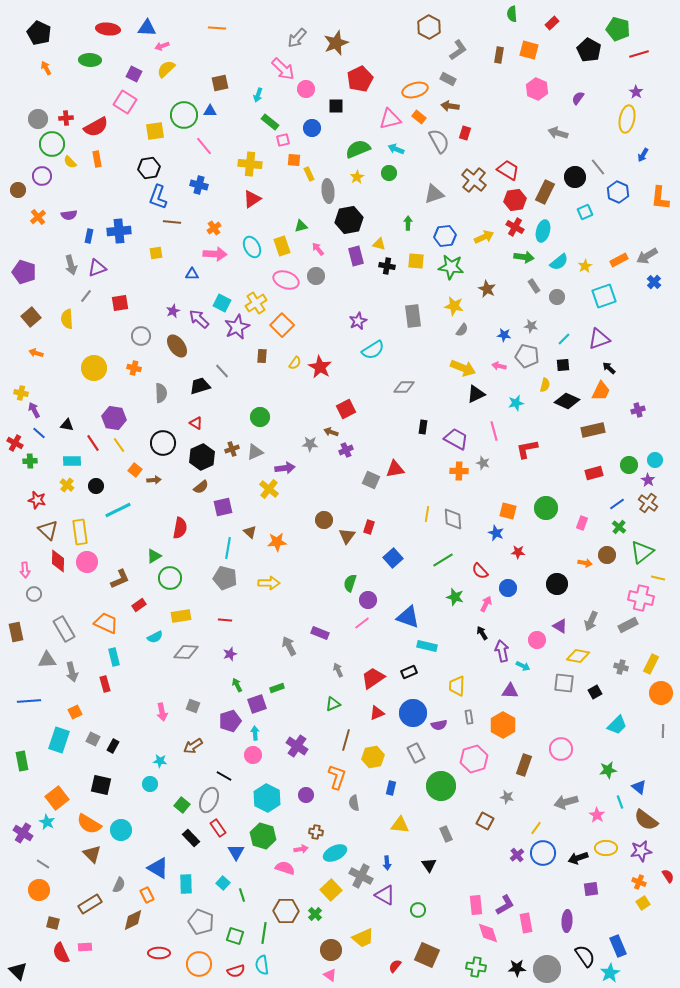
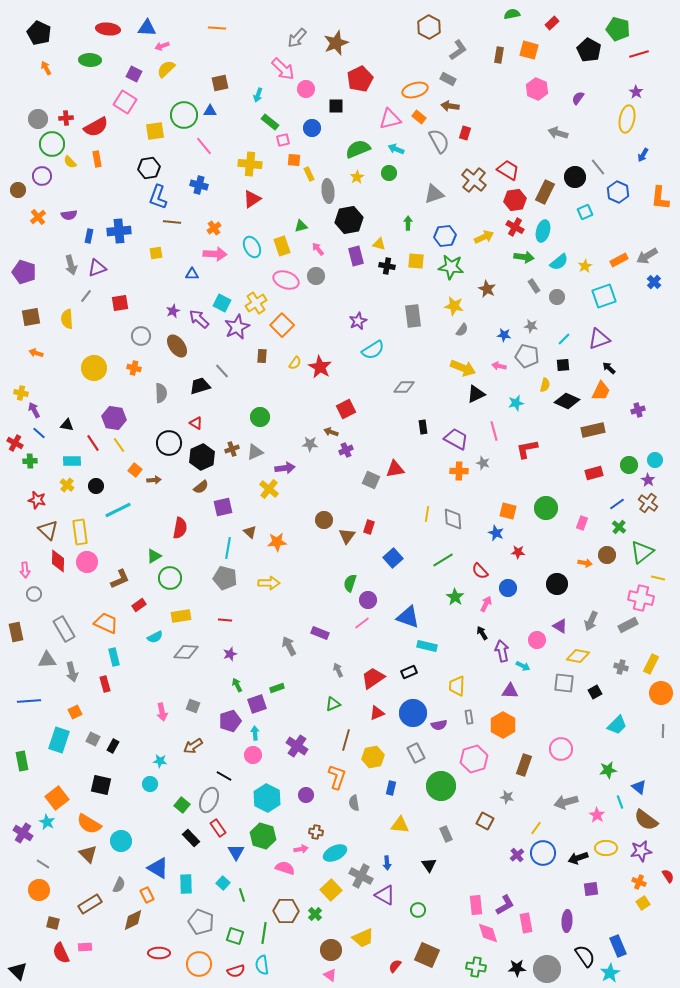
green semicircle at (512, 14): rotated 84 degrees clockwise
brown square at (31, 317): rotated 30 degrees clockwise
black rectangle at (423, 427): rotated 16 degrees counterclockwise
black circle at (163, 443): moved 6 px right
green star at (455, 597): rotated 18 degrees clockwise
cyan circle at (121, 830): moved 11 px down
brown triangle at (92, 854): moved 4 px left
